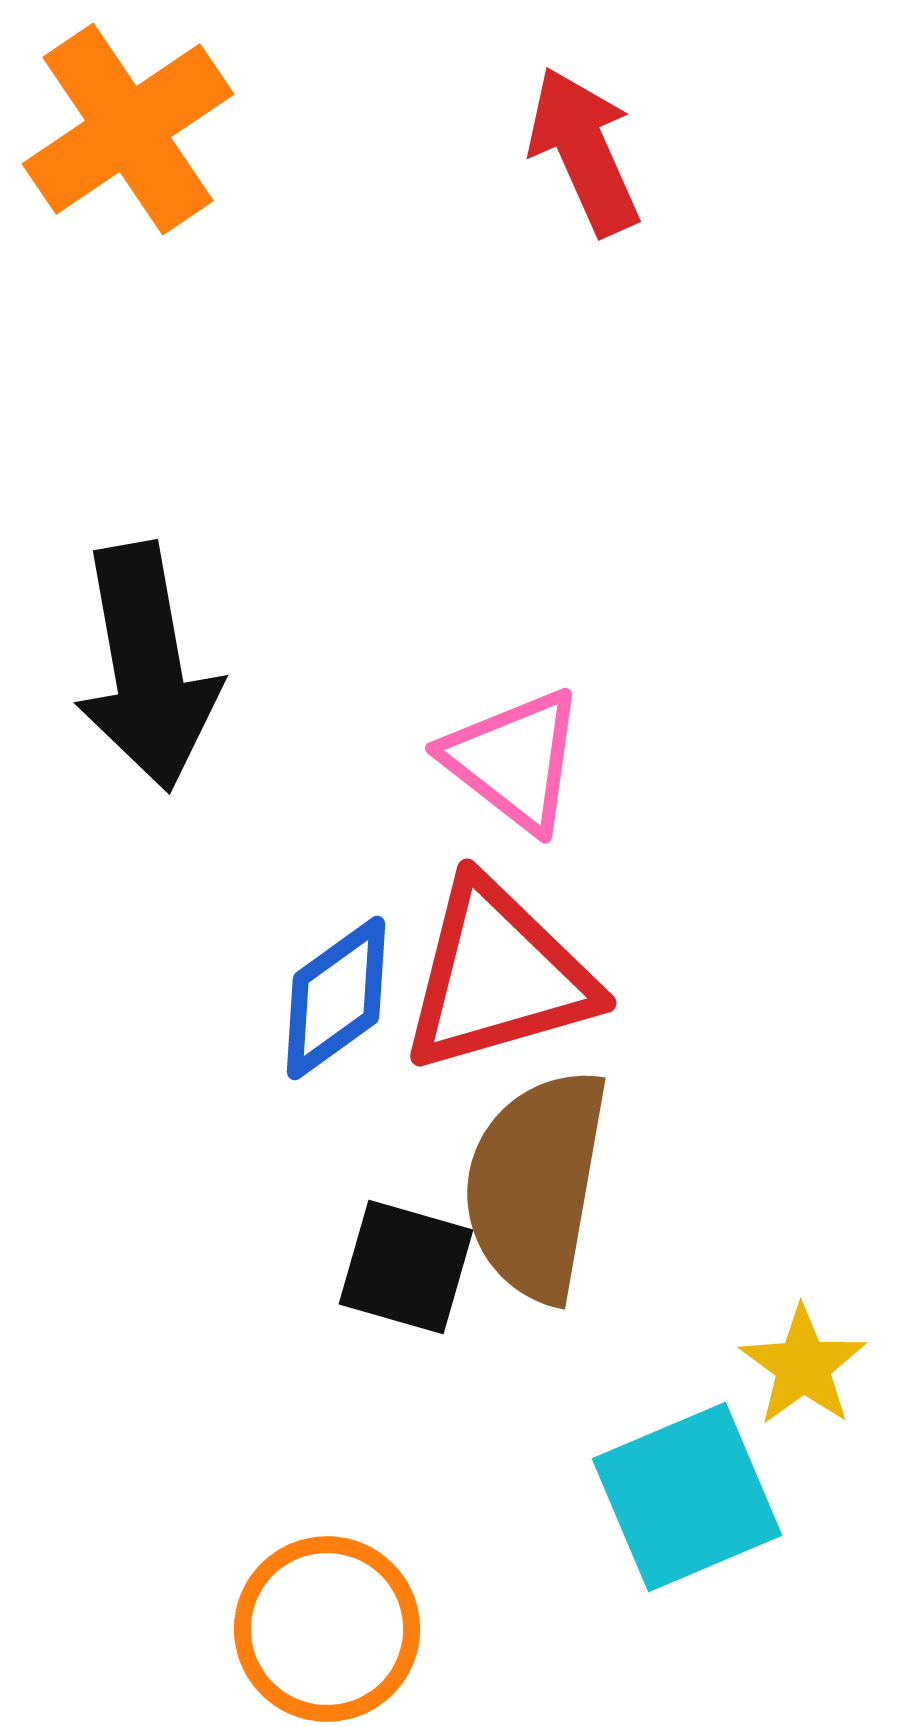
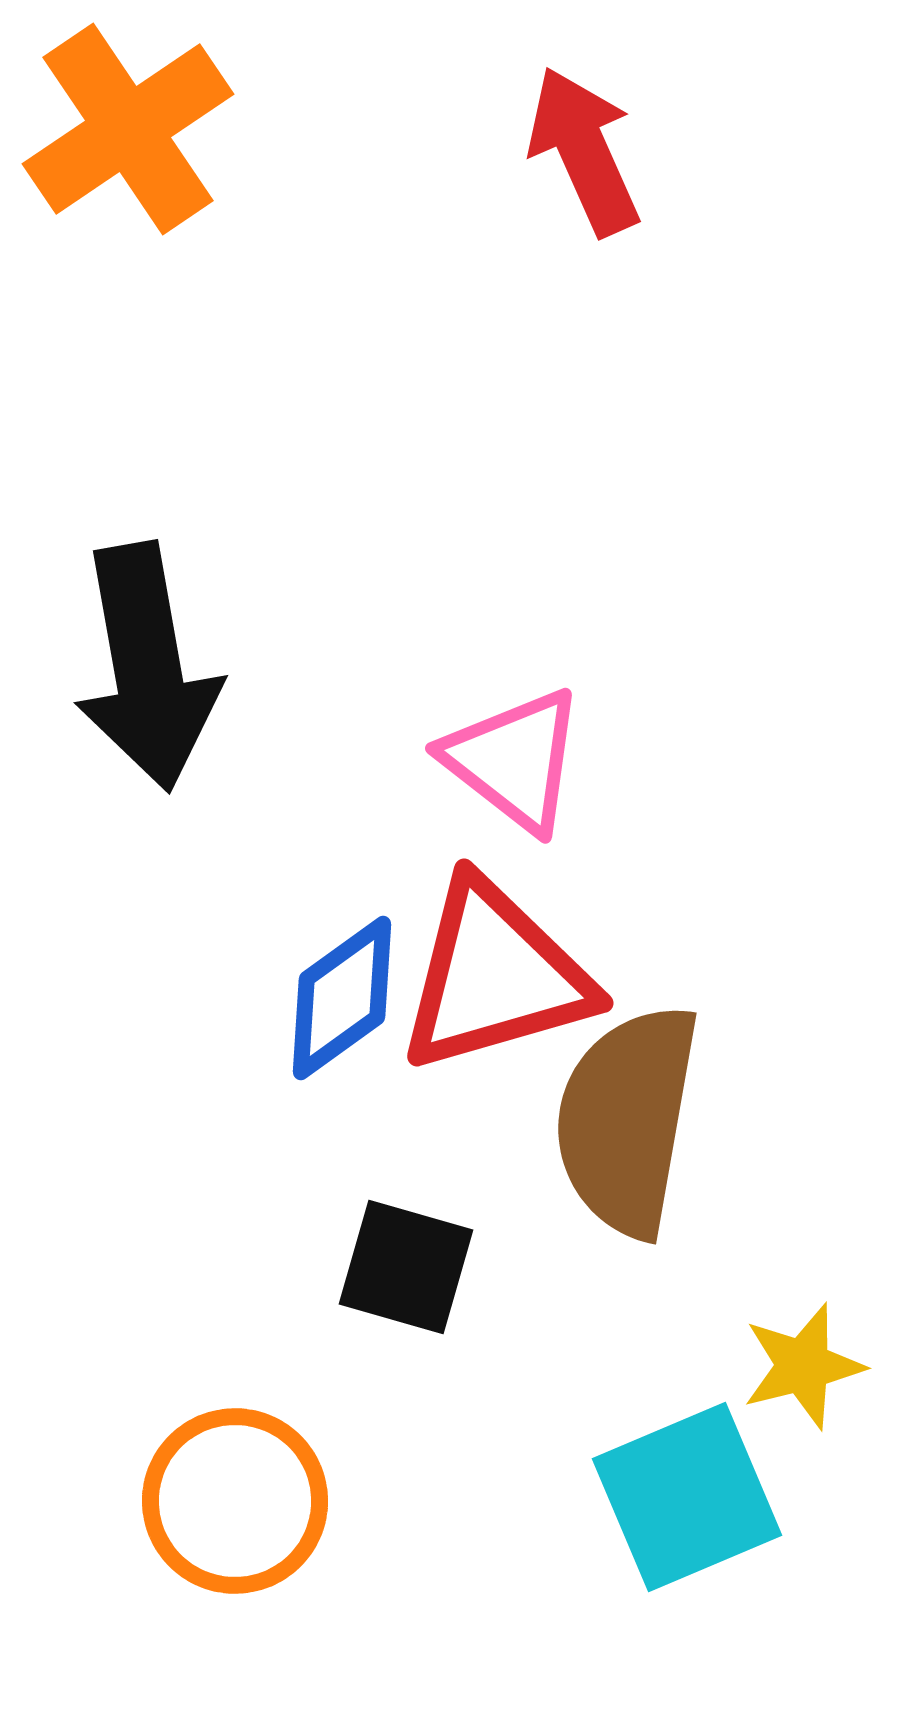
red triangle: moved 3 px left
blue diamond: moved 6 px right
brown semicircle: moved 91 px right, 65 px up
yellow star: rotated 22 degrees clockwise
orange circle: moved 92 px left, 128 px up
